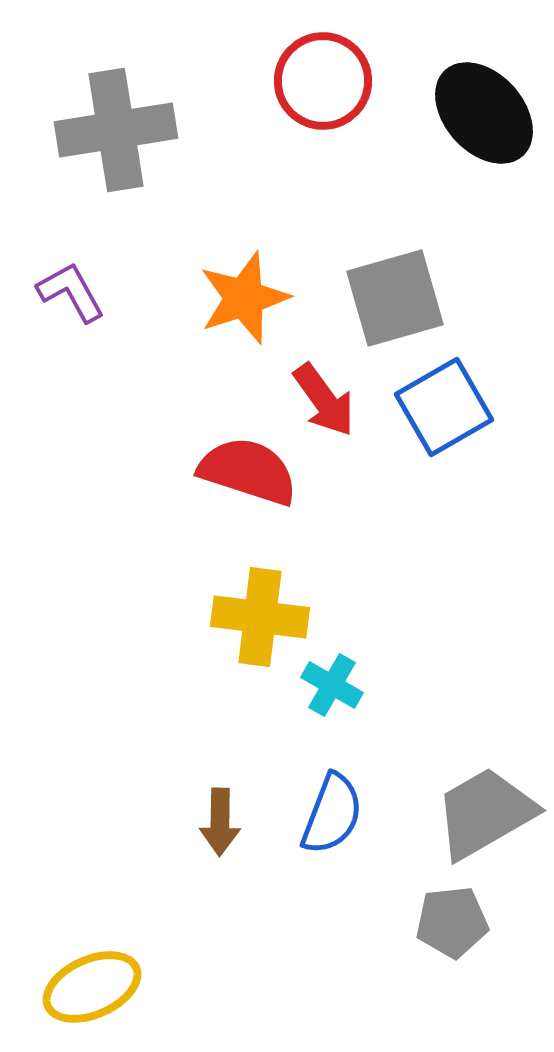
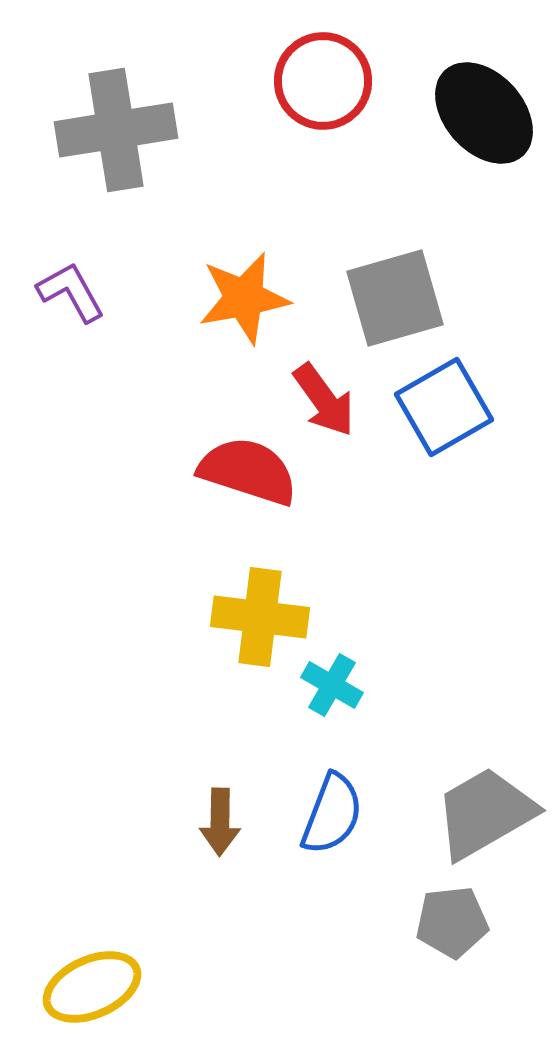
orange star: rotated 8 degrees clockwise
